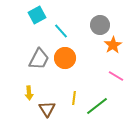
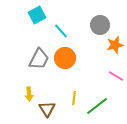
orange star: moved 2 px right; rotated 18 degrees clockwise
yellow arrow: moved 1 px down
